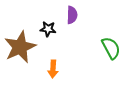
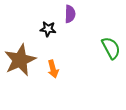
purple semicircle: moved 2 px left, 1 px up
brown star: moved 13 px down
orange arrow: rotated 18 degrees counterclockwise
